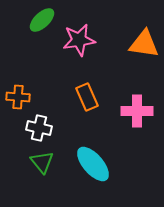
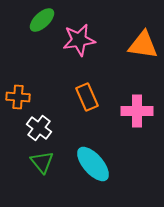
orange triangle: moved 1 px left, 1 px down
white cross: rotated 25 degrees clockwise
